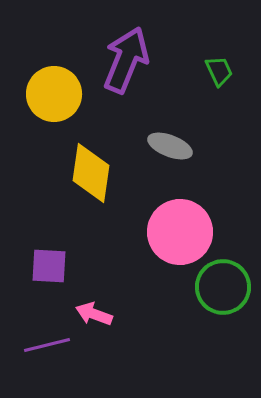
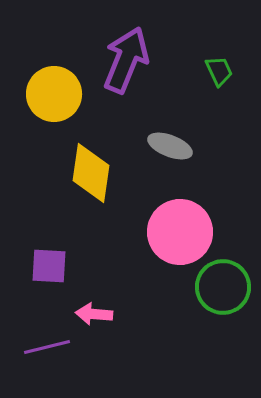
pink arrow: rotated 15 degrees counterclockwise
purple line: moved 2 px down
